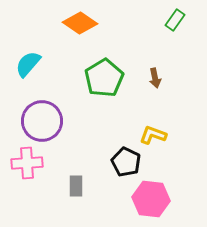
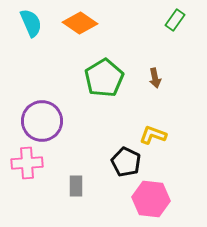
cyan semicircle: moved 3 px right, 41 px up; rotated 116 degrees clockwise
